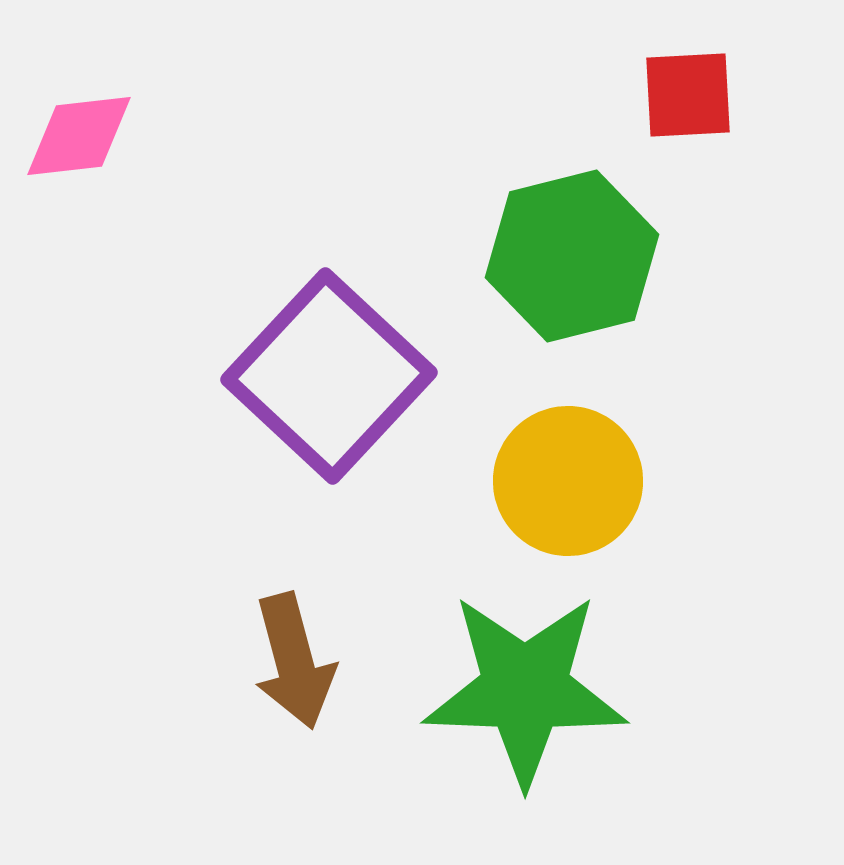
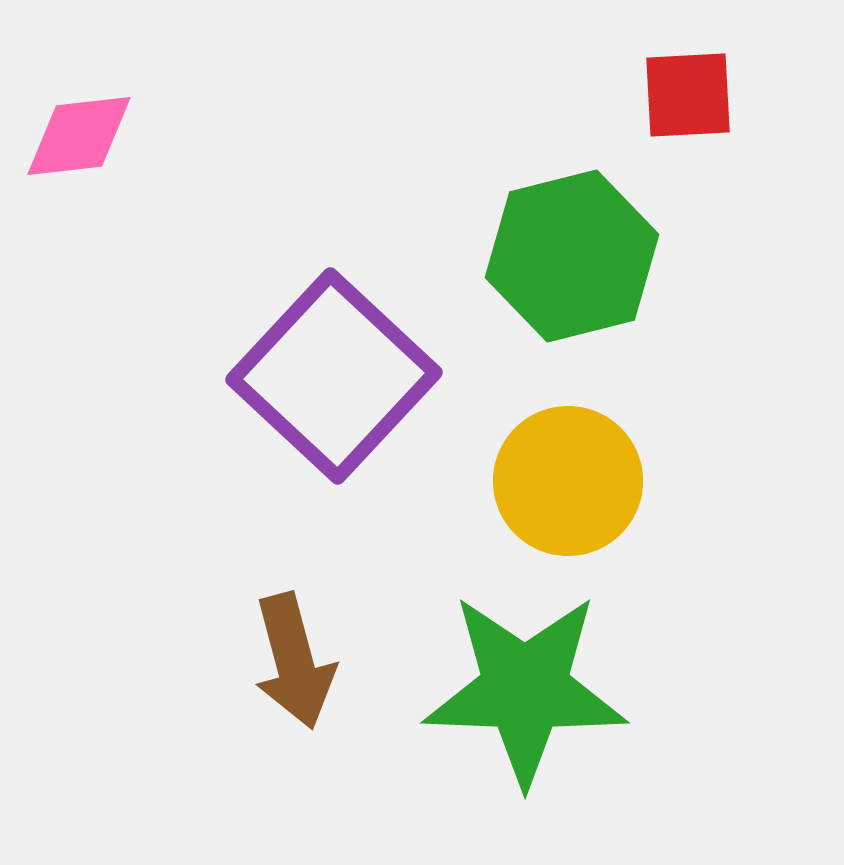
purple square: moved 5 px right
